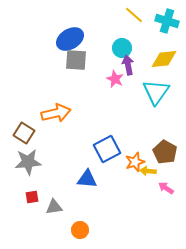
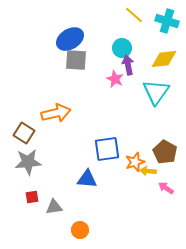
blue square: rotated 20 degrees clockwise
